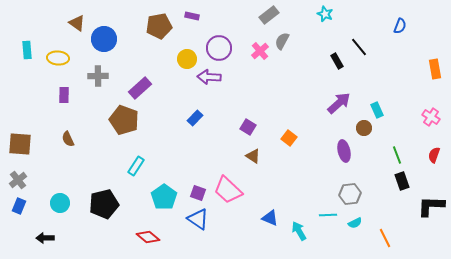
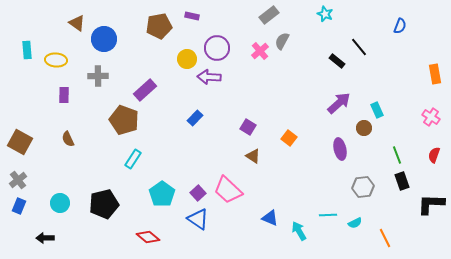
purple circle at (219, 48): moved 2 px left
yellow ellipse at (58, 58): moved 2 px left, 2 px down
black rectangle at (337, 61): rotated 21 degrees counterclockwise
orange rectangle at (435, 69): moved 5 px down
purple rectangle at (140, 88): moved 5 px right, 2 px down
brown square at (20, 144): moved 2 px up; rotated 25 degrees clockwise
purple ellipse at (344, 151): moved 4 px left, 2 px up
cyan rectangle at (136, 166): moved 3 px left, 7 px up
purple square at (198, 193): rotated 28 degrees clockwise
gray hexagon at (350, 194): moved 13 px right, 7 px up
cyan pentagon at (164, 197): moved 2 px left, 3 px up
black L-shape at (431, 206): moved 2 px up
